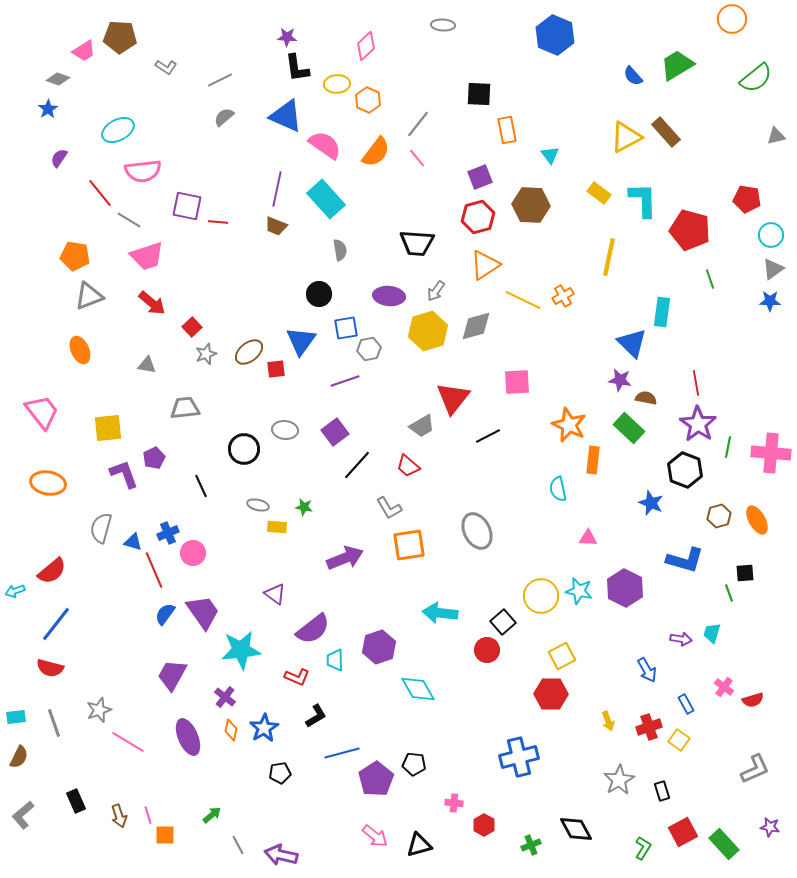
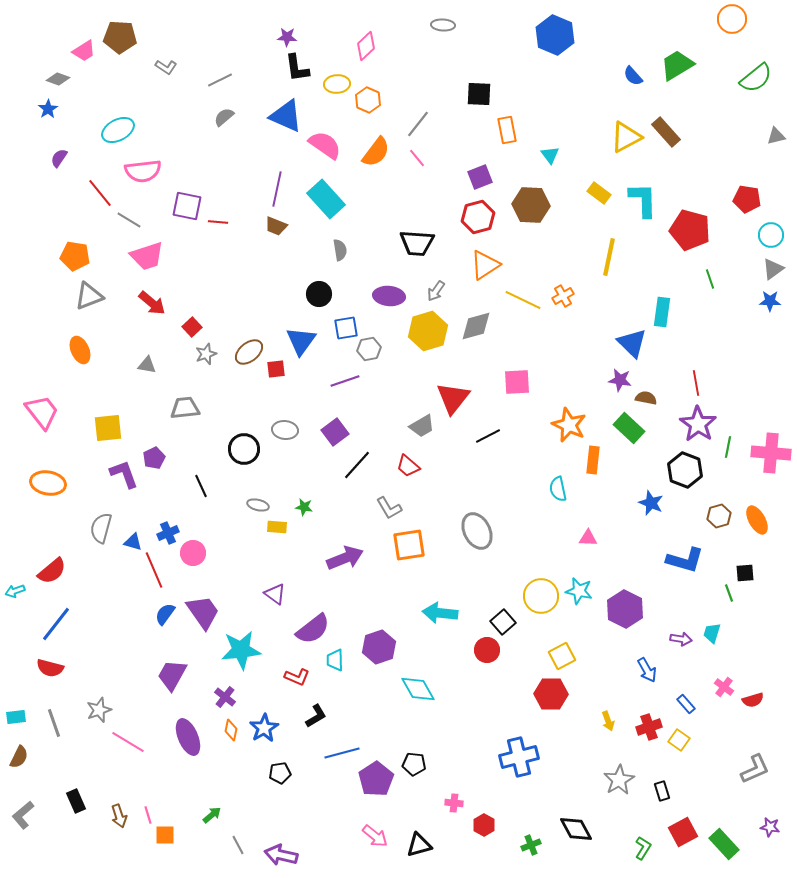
purple hexagon at (625, 588): moved 21 px down
blue rectangle at (686, 704): rotated 12 degrees counterclockwise
